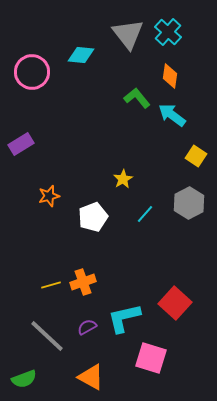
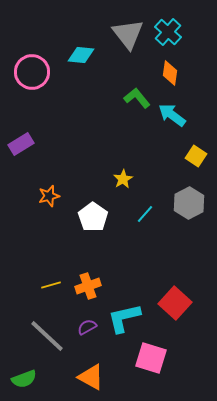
orange diamond: moved 3 px up
white pentagon: rotated 16 degrees counterclockwise
orange cross: moved 5 px right, 4 px down
